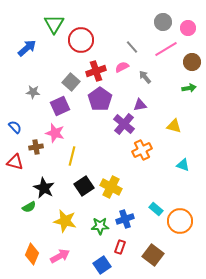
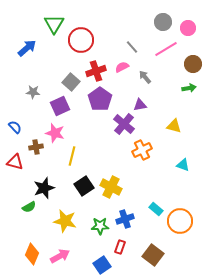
brown circle: moved 1 px right, 2 px down
black star: rotated 25 degrees clockwise
